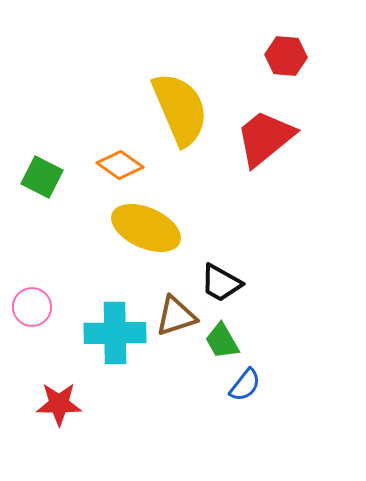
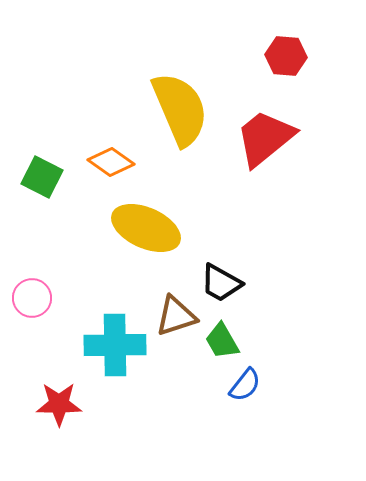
orange diamond: moved 9 px left, 3 px up
pink circle: moved 9 px up
cyan cross: moved 12 px down
